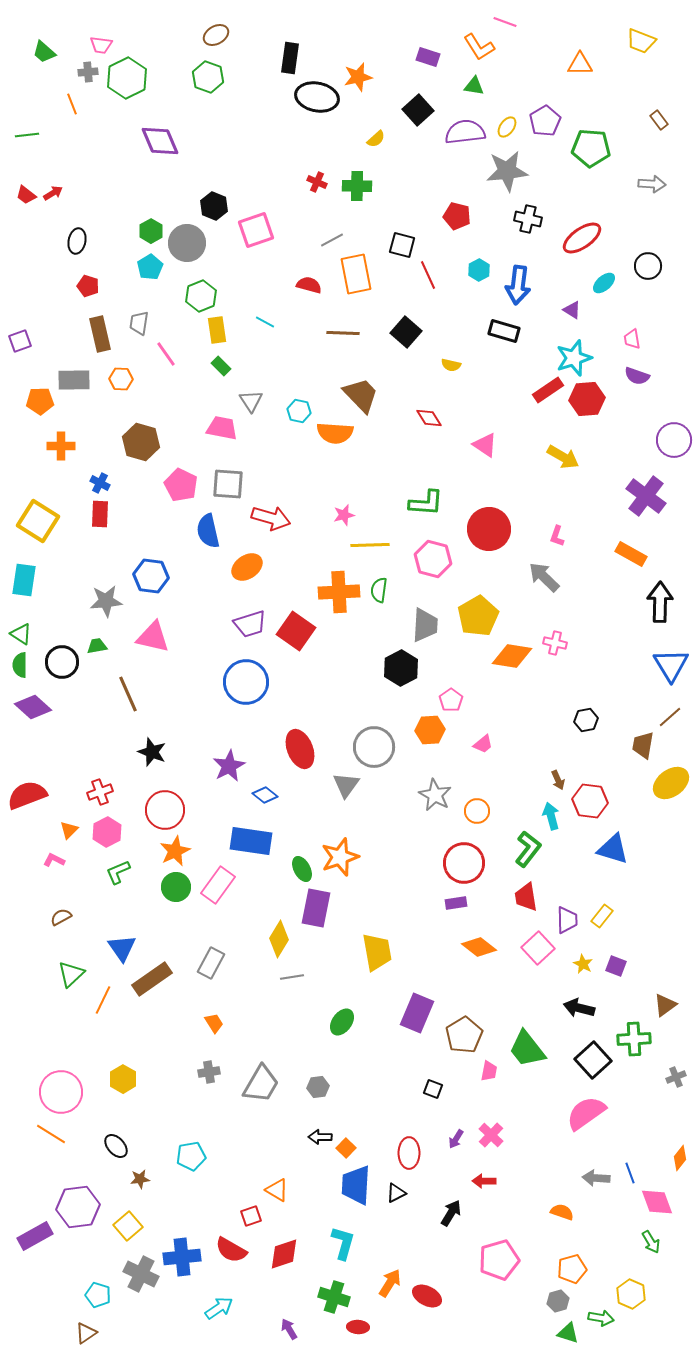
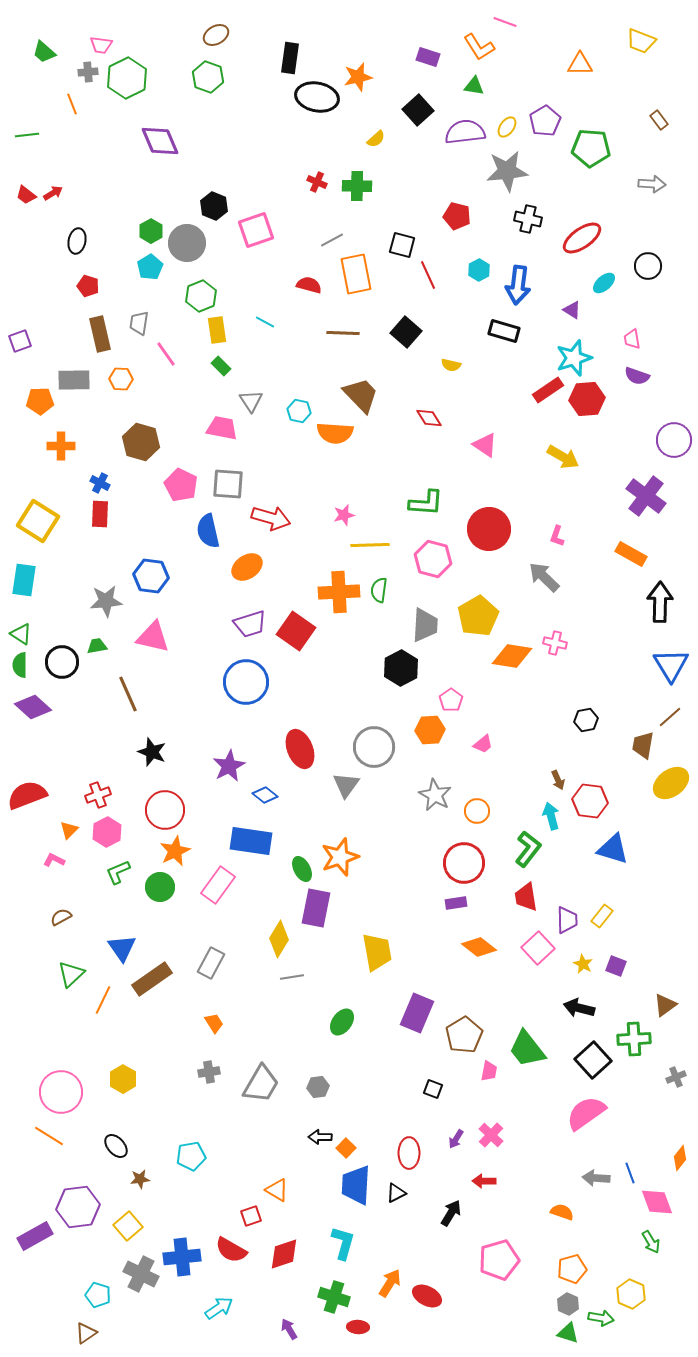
red cross at (100, 792): moved 2 px left, 3 px down
green circle at (176, 887): moved 16 px left
orange line at (51, 1134): moved 2 px left, 2 px down
gray hexagon at (558, 1301): moved 10 px right, 3 px down; rotated 20 degrees counterclockwise
